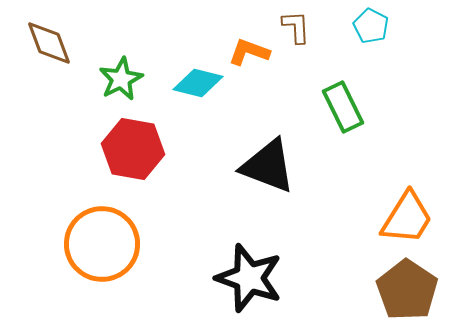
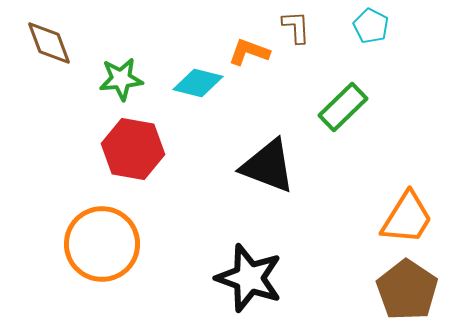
green star: rotated 21 degrees clockwise
green rectangle: rotated 72 degrees clockwise
